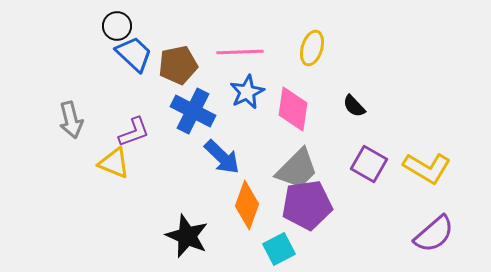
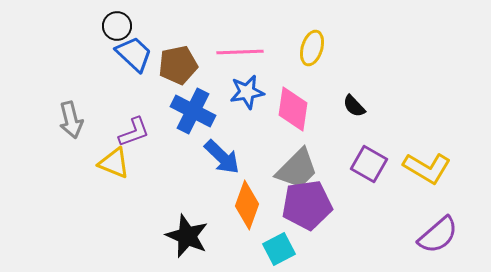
blue star: rotated 16 degrees clockwise
purple semicircle: moved 4 px right, 1 px down
